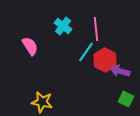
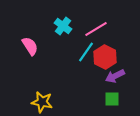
pink line: rotated 65 degrees clockwise
red hexagon: moved 3 px up
purple arrow: moved 5 px left, 5 px down; rotated 42 degrees counterclockwise
green square: moved 14 px left; rotated 28 degrees counterclockwise
